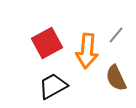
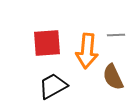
gray line: rotated 48 degrees clockwise
red square: rotated 24 degrees clockwise
brown semicircle: moved 3 px left, 1 px up
